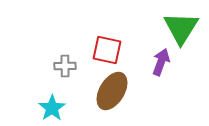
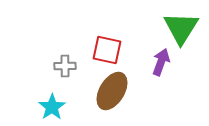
cyan star: moved 1 px up
